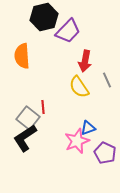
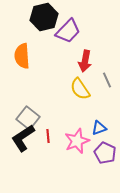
yellow semicircle: moved 1 px right, 2 px down
red line: moved 5 px right, 29 px down
blue triangle: moved 11 px right
black L-shape: moved 2 px left
